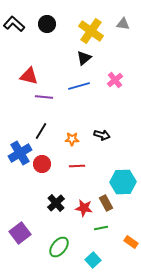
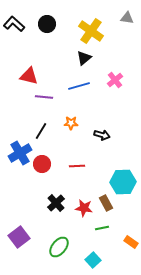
gray triangle: moved 4 px right, 6 px up
orange star: moved 1 px left, 16 px up
green line: moved 1 px right
purple square: moved 1 px left, 4 px down
